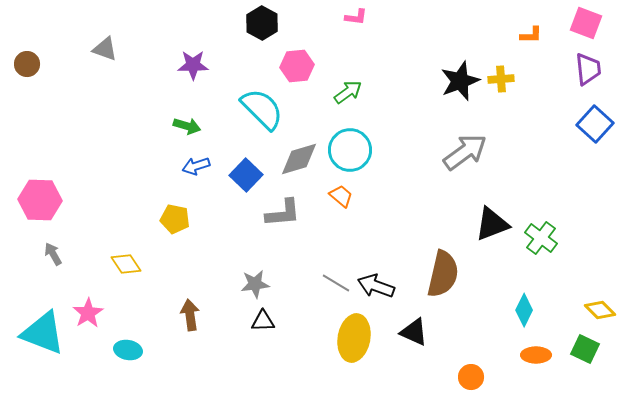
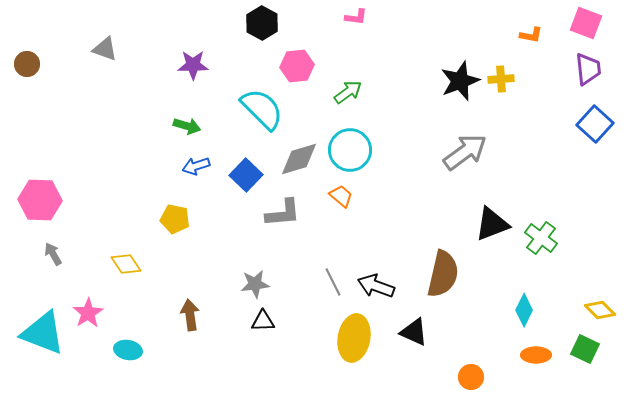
orange L-shape at (531, 35): rotated 10 degrees clockwise
gray line at (336, 283): moved 3 px left, 1 px up; rotated 32 degrees clockwise
